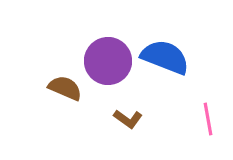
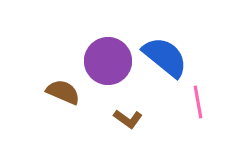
blue semicircle: rotated 18 degrees clockwise
brown semicircle: moved 2 px left, 4 px down
pink line: moved 10 px left, 17 px up
